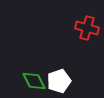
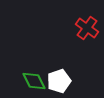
red cross: rotated 20 degrees clockwise
